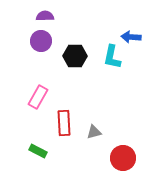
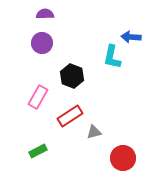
purple semicircle: moved 2 px up
purple circle: moved 1 px right, 2 px down
black hexagon: moved 3 px left, 20 px down; rotated 20 degrees clockwise
red rectangle: moved 6 px right, 7 px up; rotated 60 degrees clockwise
green rectangle: rotated 54 degrees counterclockwise
